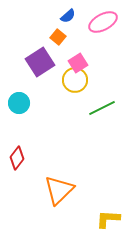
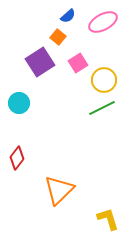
yellow circle: moved 29 px right
yellow L-shape: rotated 70 degrees clockwise
